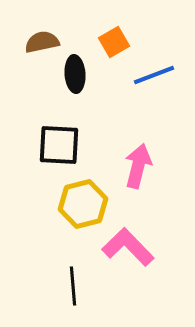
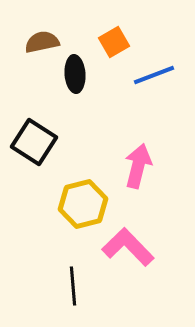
black square: moved 25 px left, 3 px up; rotated 30 degrees clockwise
